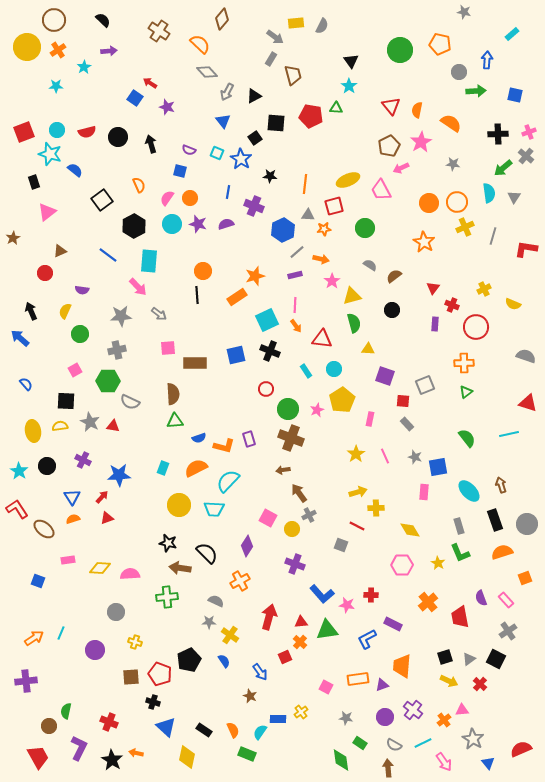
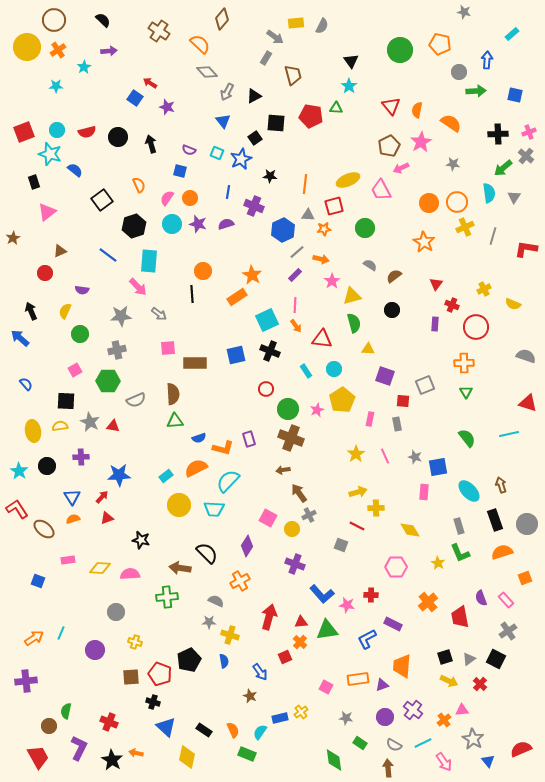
gray rectangle at (271, 59): moved 5 px left, 1 px up
blue star at (241, 159): rotated 15 degrees clockwise
black hexagon at (134, 226): rotated 10 degrees clockwise
purple rectangle at (295, 275): rotated 32 degrees counterclockwise
orange star at (255, 276): moved 3 px left, 1 px up; rotated 24 degrees counterclockwise
red triangle at (433, 288): moved 3 px right, 4 px up
black line at (197, 295): moved 5 px left, 1 px up
green triangle at (466, 392): rotated 24 degrees counterclockwise
gray semicircle at (130, 402): moved 6 px right, 2 px up; rotated 48 degrees counterclockwise
gray rectangle at (407, 424): moved 10 px left; rotated 32 degrees clockwise
orange L-shape at (224, 446): moved 1 px left, 2 px down
purple cross at (83, 460): moved 2 px left, 3 px up; rotated 28 degrees counterclockwise
cyan rectangle at (163, 468): moved 3 px right, 8 px down; rotated 32 degrees clockwise
black star at (168, 543): moved 27 px left, 3 px up
pink hexagon at (402, 565): moved 6 px left, 2 px down
yellow cross at (230, 635): rotated 18 degrees counterclockwise
blue semicircle at (224, 661): rotated 24 degrees clockwise
blue rectangle at (278, 719): moved 2 px right, 1 px up; rotated 14 degrees counterclockwise
green diamond at (341, 760): moved 7 px left
blue triangle at (488, 763): moved 2 px up
